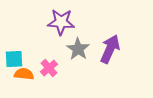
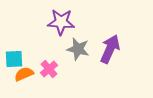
gray star: rotated 20 degrees counterclockwise
pink cross: moved 1 px down
orange semicircle: rotated 30 degrees counterclockwise
